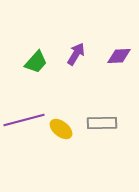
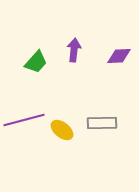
purple arrow: moved 2 px left, 4 px up; rotated 25 degrees counterclockwise
yellow ellipse: moved 1 px right, 1 px down
